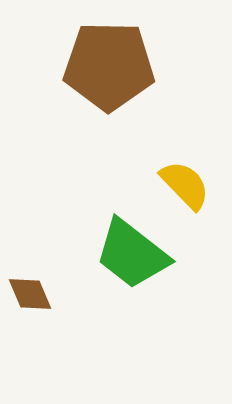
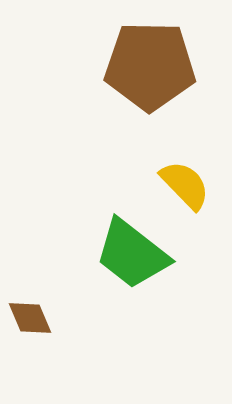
brown pentagon: moved 41 px right
brown diamond: moved 24 px down
